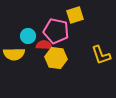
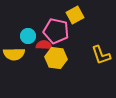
yellow square: rotated 12 degrees counterclockwise
